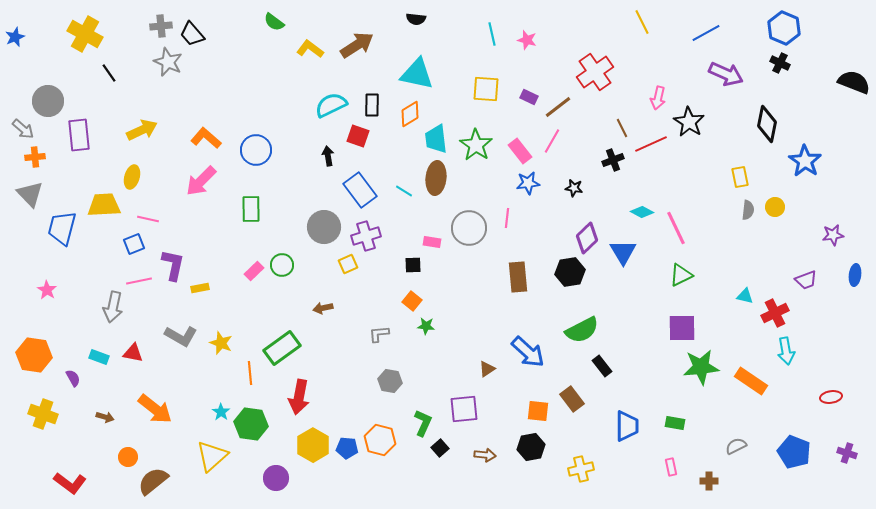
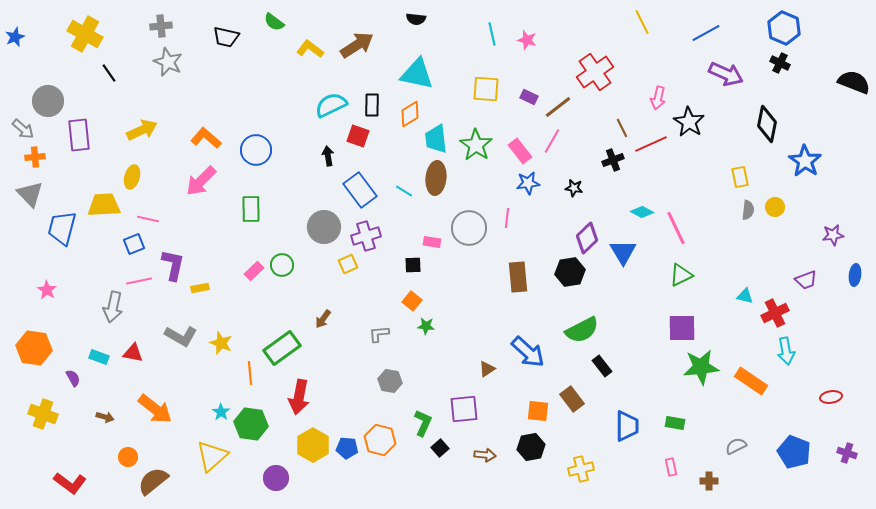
black trapezoid at (192, 34): moved 34 px right, 3 px down; rotated 36 degrees counterclockwise
brown arrow at (323, 308): moved 11 px down; rotated 42 degrees counterclockwise
orange hexagon at (34, 355): moved 7 px up
